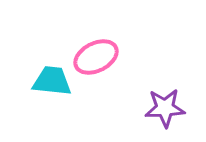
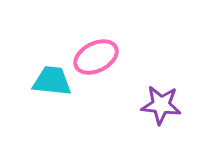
purple star: moved 4 px left, 3 px up; rotated 9 degrees clockwise
